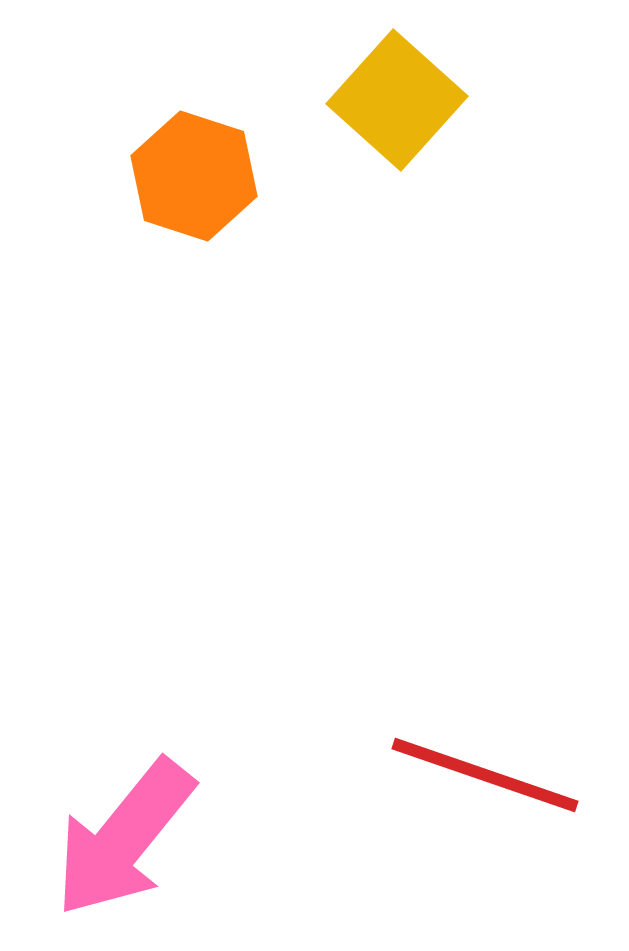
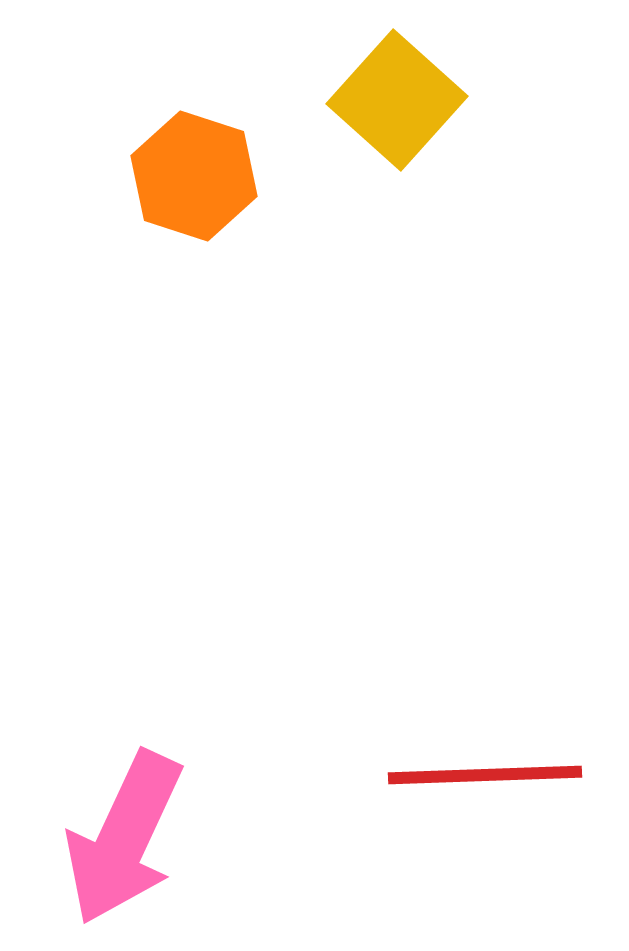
red line: rotated 21 degrees counterclockwise
pink arrow: rotated 14 degrees counterclockwise
